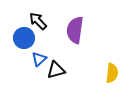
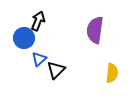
black arrow: rotated 66 degrees clockwise
purple semicircle: moved 20 px right
black triangle: rotated 30 degrees counterclockwise
